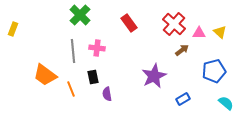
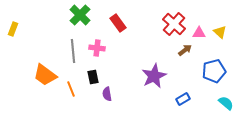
red rectangle: moved 11 px left
brown arrow: moved 3 px right
